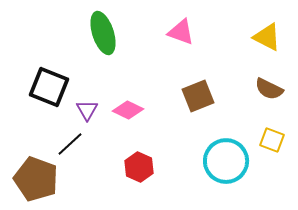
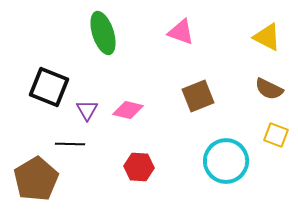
pink diamond: rotated 12 degrees counterclockwise
yellow square: moved 4 px right, 5 px up
black line: rotated 44 degrees clockwise
red hexagon: rotated 20 degrees counterclockwise
brown pentagon: rotated 21 degrees clockwise
